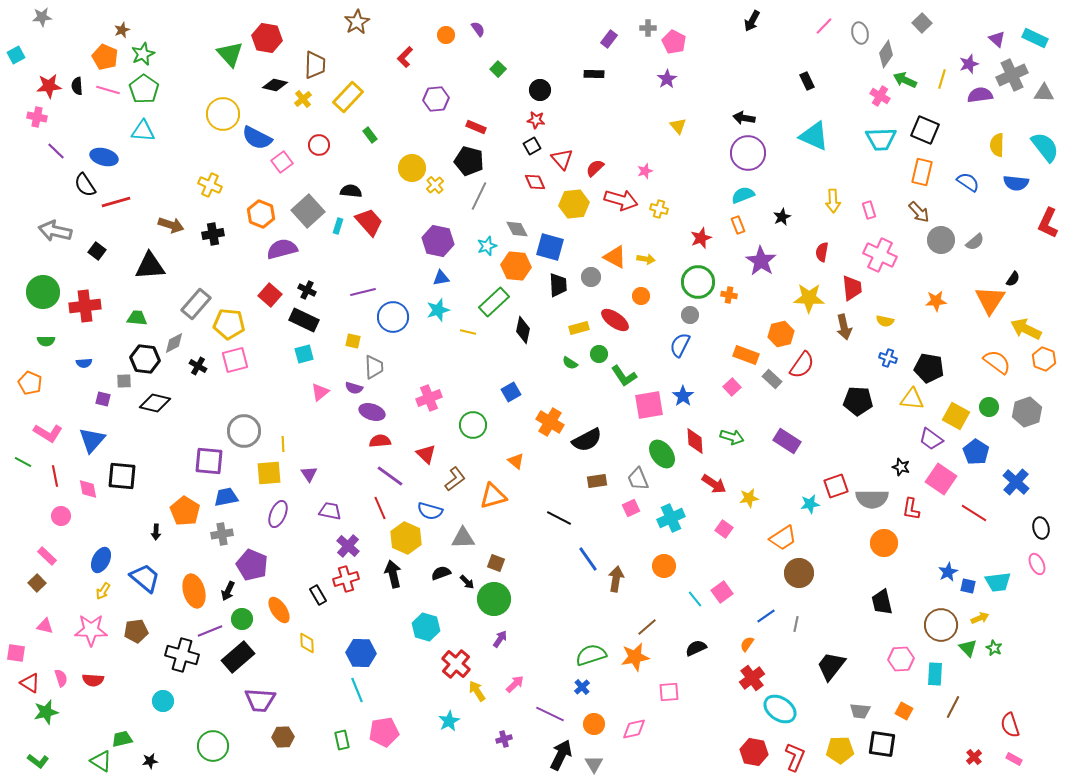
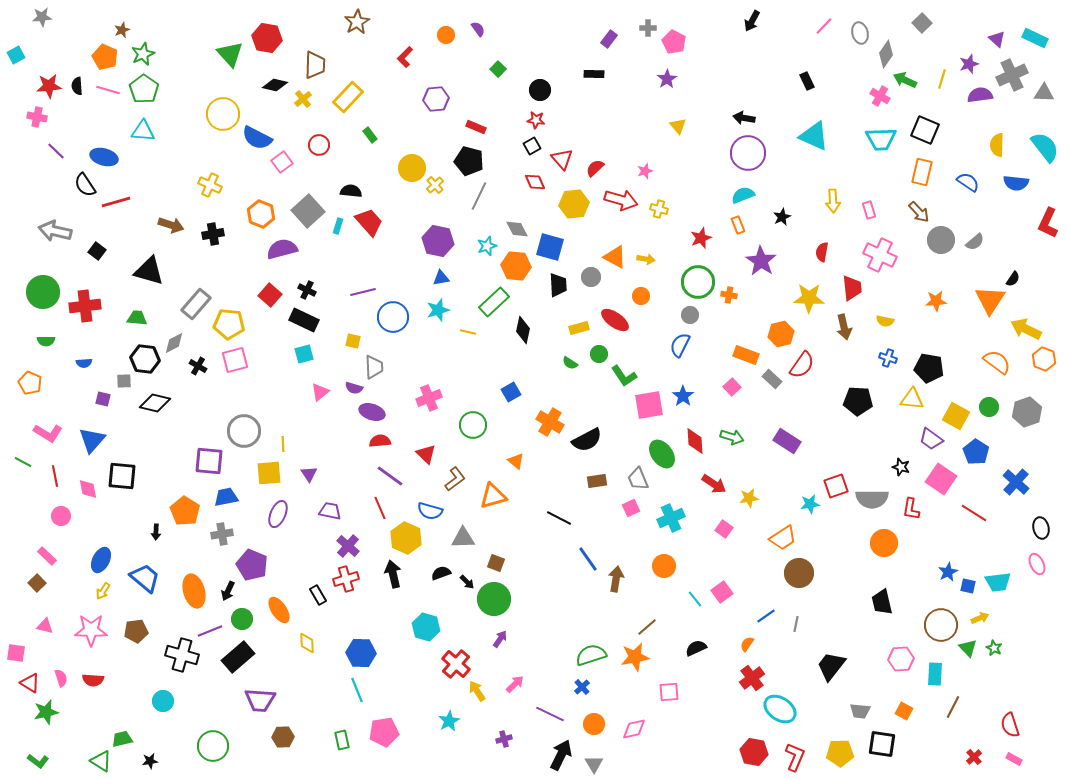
black triangle at (150, 266): moved 1 px left, 5 px down; rotated 20 degrees clockwise
yellow pentagon at (840, 750): moved 3 px down
